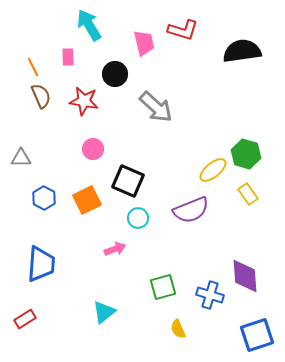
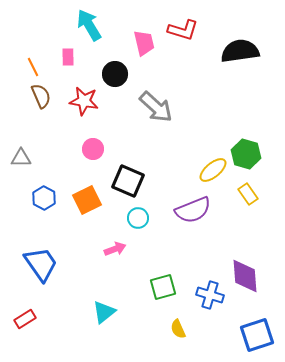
black semicircle: moved 2 px left
purple semicircle: moved 2 px right
blue trapezoid: rotated 39 degrees counterclockwise
